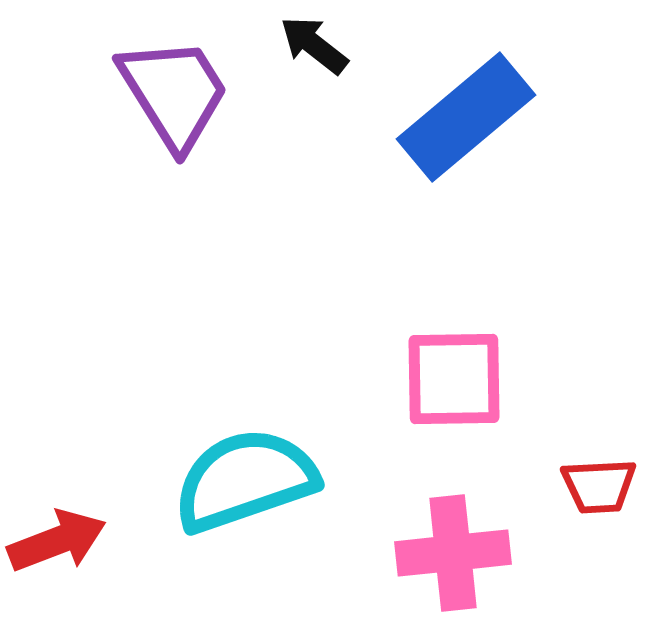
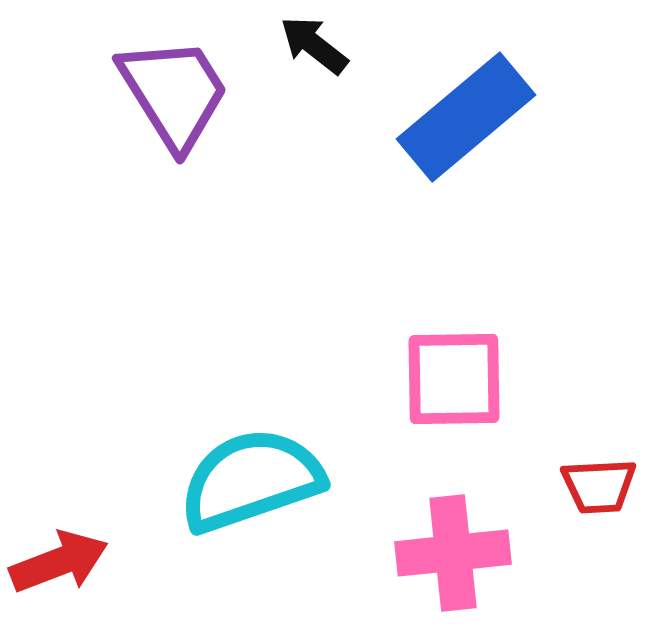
cyan semicircle: moved 6 px right
red arrow: moved 2 px right, 21 px down
